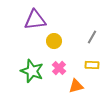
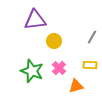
yellow rectangle: moved 2 px left
